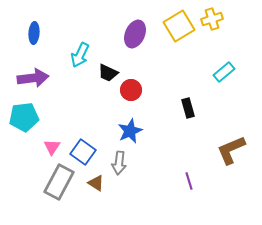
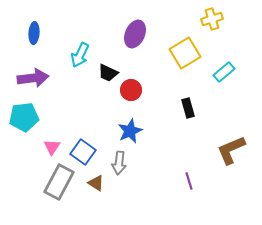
yellow square: moved 6 px right, 27 px down
